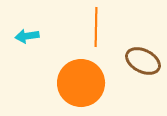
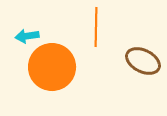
orange circle: moved 29 px left, 16 px up
